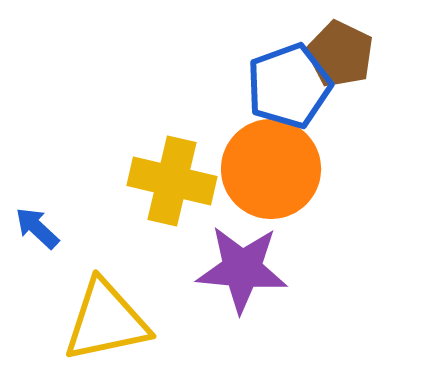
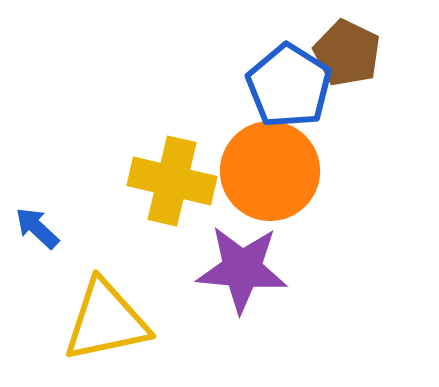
brown pentagon: moved 7 px right, 1 px up
blue pentagon: rotated 20 degrees counterclockwise
orange circle: moved 1 px left, 2 px down
